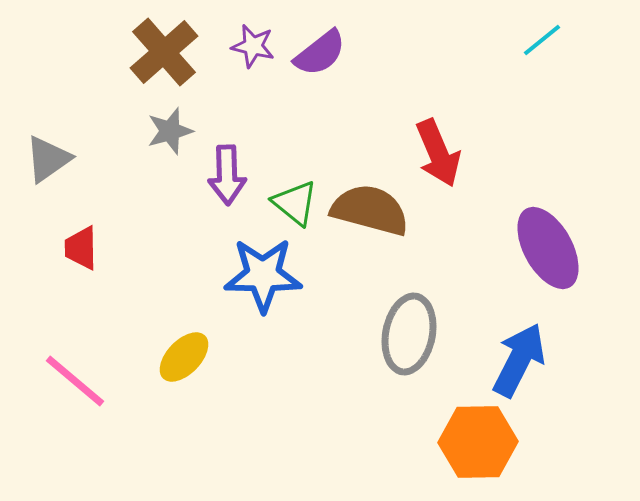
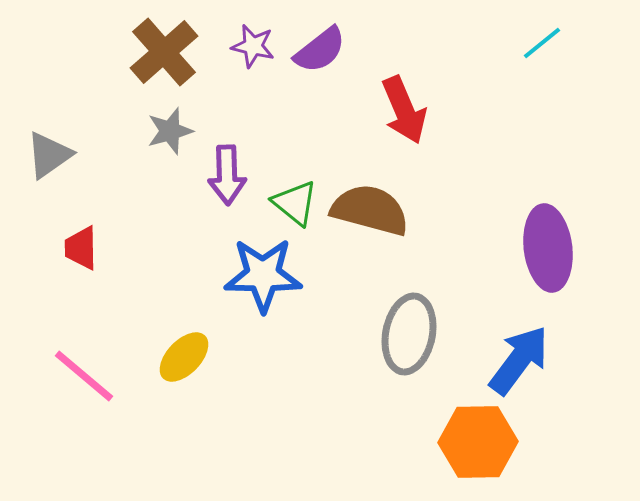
cyan line: moved 3 px down
purple semicircle: moved 3 px up
red arrow: moved 34 px left, 43 px up
gray triangle: moved 1 px right, 4 px up
purple ellipse: rotated 22 degrees clockwise
blue arrow: rotated 10 degrees clockwise
pink line: moved 9 px right, 5 px up
